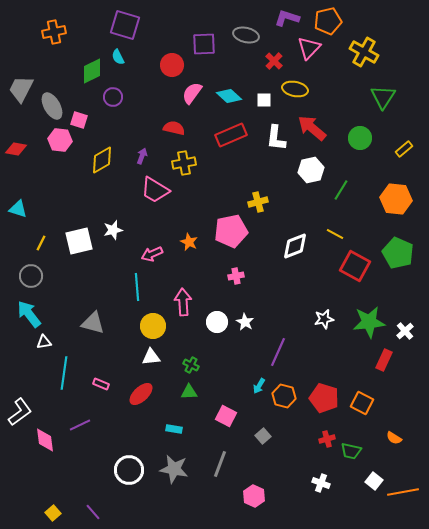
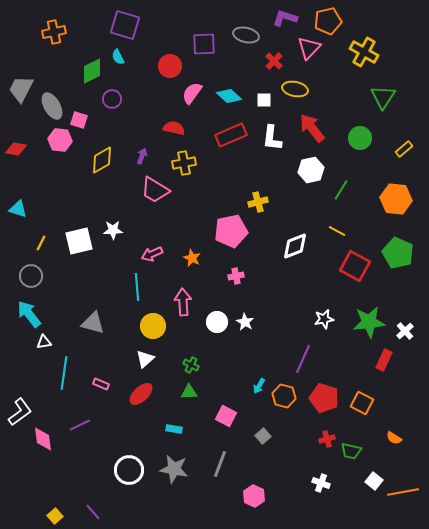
purple L-shape at (287, 18): moved 2 px left
red circle at (172, 65): moved 2 px left, 1 px down
purple circle at (113, 97): moved 1 px left, 2 px down
red arrow at (312, 128): rotated 12 degrees clockwise
white L-shape at (276, 138): moved 4 px left
white star at (113, 230): rotated 12 degrees clockwise
yellow line at (335, 234): moved 2 px right, 3 px up
orange star at (189, 242): moved 3 px right, 16 px down
purple line at (278, 352): moved 25 px right, 7 px down
white triangle at (151, 357): moved 6 px left, 2 px down; rotated 36 degrees counterclockwise
pink diamond at (45, 440): moved 2 px left, 1 px up
yellow square at (53, 513): moved 2 px right, 3 px down
